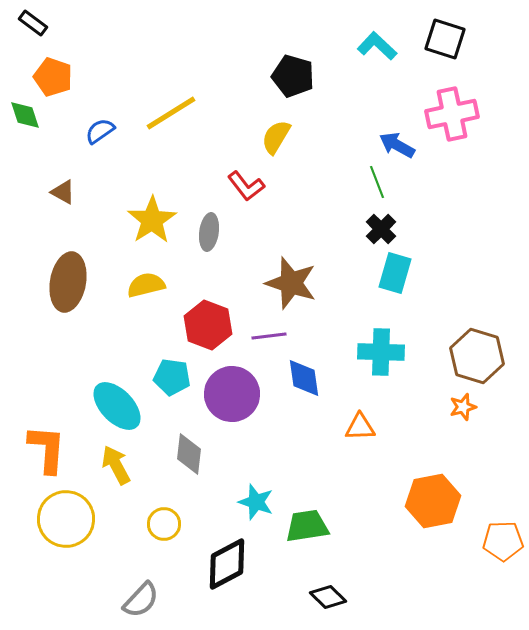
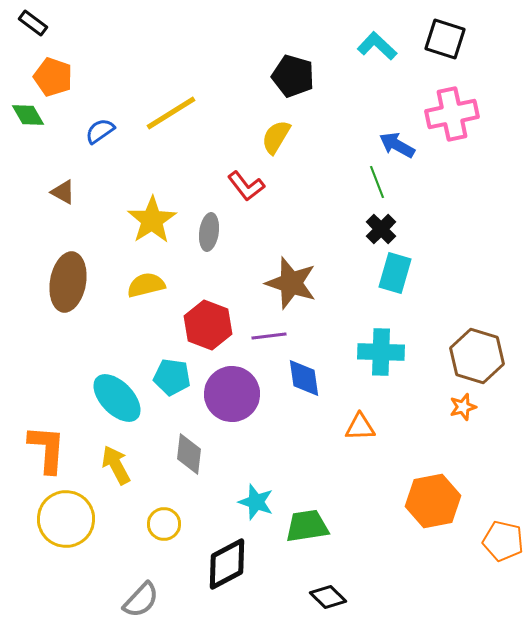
green diamond at (25, 115): moved 3 px right; rotated 12 degrees counterclockwise
cyan ellipse at (117, 406): moved 8 px up
orange pentagon at (503, 541): rotated 15 degrees clockwise
